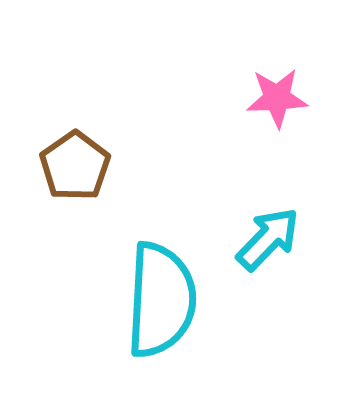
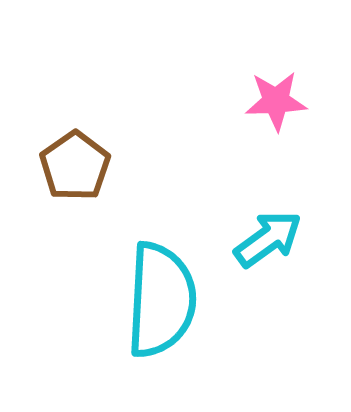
pink star: moved 1 px left, 3 px down
cyan arrow: rotated 10 degrees clockwise
